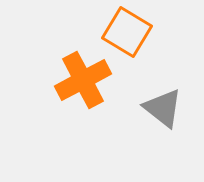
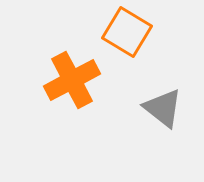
orange cross: moved 11 px left
